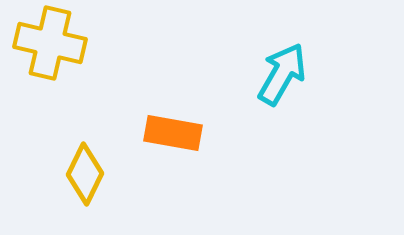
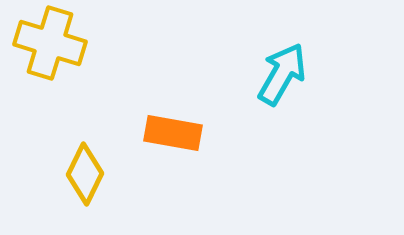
yellow cross: rotated 4 degrees clockwise
